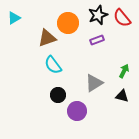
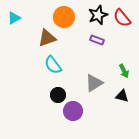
orange circle: moved 4 px left, 6 px up
purple rectangle: rotated 40 degrees clockwise
green arrow: rotated 128 degrees clockwise
purple circle: moved 4 px left
